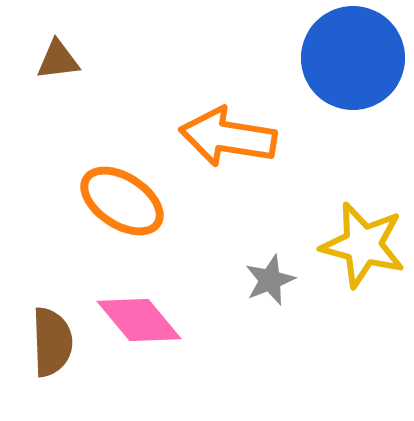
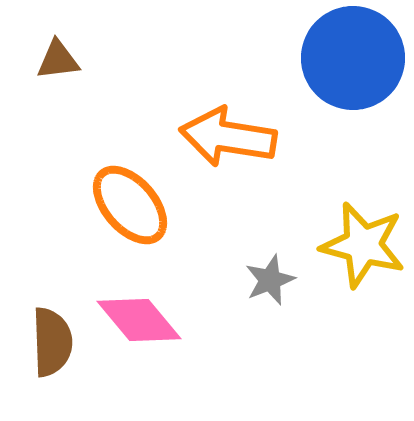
orange ellipse: moved 8 px right, 4 px down; rotated 16 degrees clockwise
